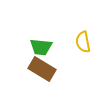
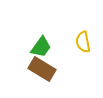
green trapezoid: rotated 60 degrees counterclockwise
